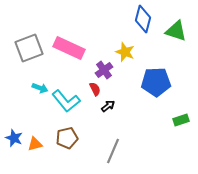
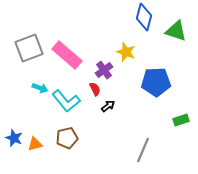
blue diamond: moved 1 px right, 2 px up
pink rectangle: moved 2 px left, 7 px down; rotated 16 degrees clockwise
yellow star: moved 1 px right
gray line: moved 30 px right, 1 px up
